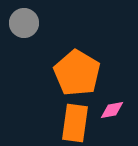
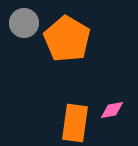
orange pentagon: moved 10 px left, 34 px up
